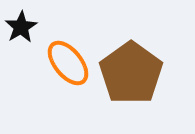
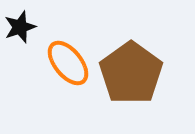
black star: moved 1 px left; rotated 12 degrees clockwise
